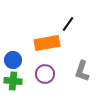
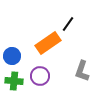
orange rectangle: moved 1 px right; rotated 25 degrees counterclockwise
blue circle: moved 1 px left, 4 px up
purple circle: moved 5 px left, 2 px down
green cross: moved 1 px right
